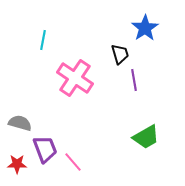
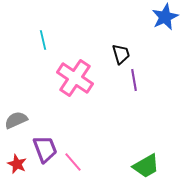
blue star: moved 20 px right, 11 px up; rotated 8 degrees clockwise
cyan line: rotated 24 degrees counterclockwise
black trapezoid: moved 1 px right
gray semicircle: moved 4 px left, 3 px up; rotated 40 degrees counterclockwise
green trapezoid: moved 29 px down
red star: rotated 24 degrees clockwise
